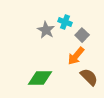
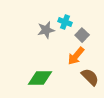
gray star: rotated 30 degrees clockwise
brown semicircle: moved 1 px right
